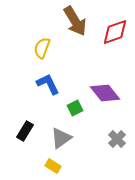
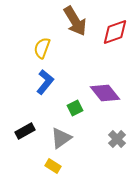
blue L-shape: moved 3 px left, 2 px up; rotated 65 degrees clockwise
black rectangle: rotated 30 degrees clockwise
